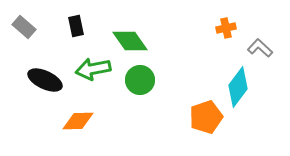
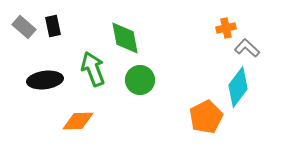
black rectangle: moved 23 px left
green diamond: moved 5 px left, 3 px up; rotated 24 degrees clockwise
gray L-shape: moved 13 px left
green arrow: rotated 80 degrees clockwise
black ellipse: rotated 32 degrees counterclockwise
orange pentagon: rotated 8 degrees counterclockwise
